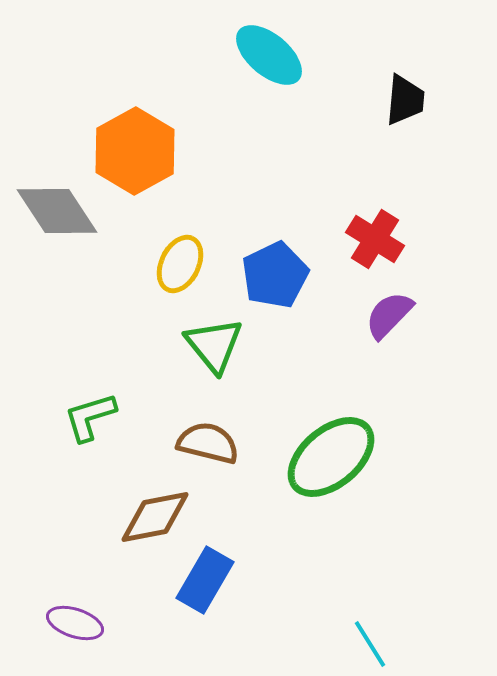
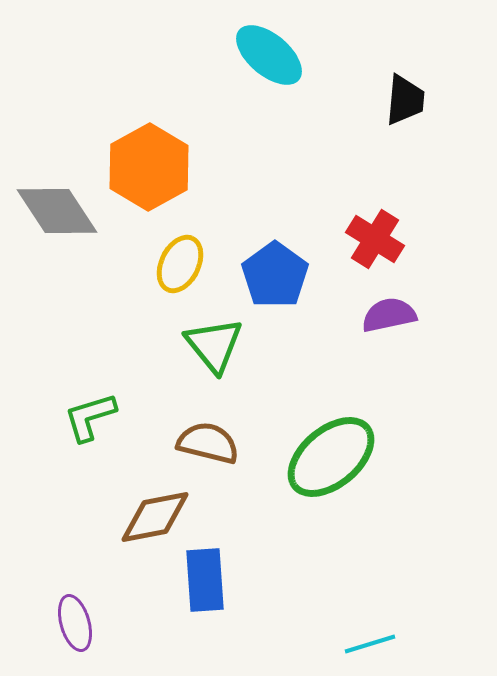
orange hexagon: moved 14 px right, 16 px down
blue pentagon: rotated 10 degrees counterclockwise
purple semicircle: rotated 34 degrees clockwise
blue rectangle: rotated 34 degrees counterclockwise
purple ellipse: rotated 56 degrees clockwise
cyan line: rotated 75 degrees counterclockwise
